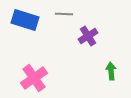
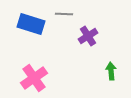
blue rectangle: moved 6 px right, 4 px down
